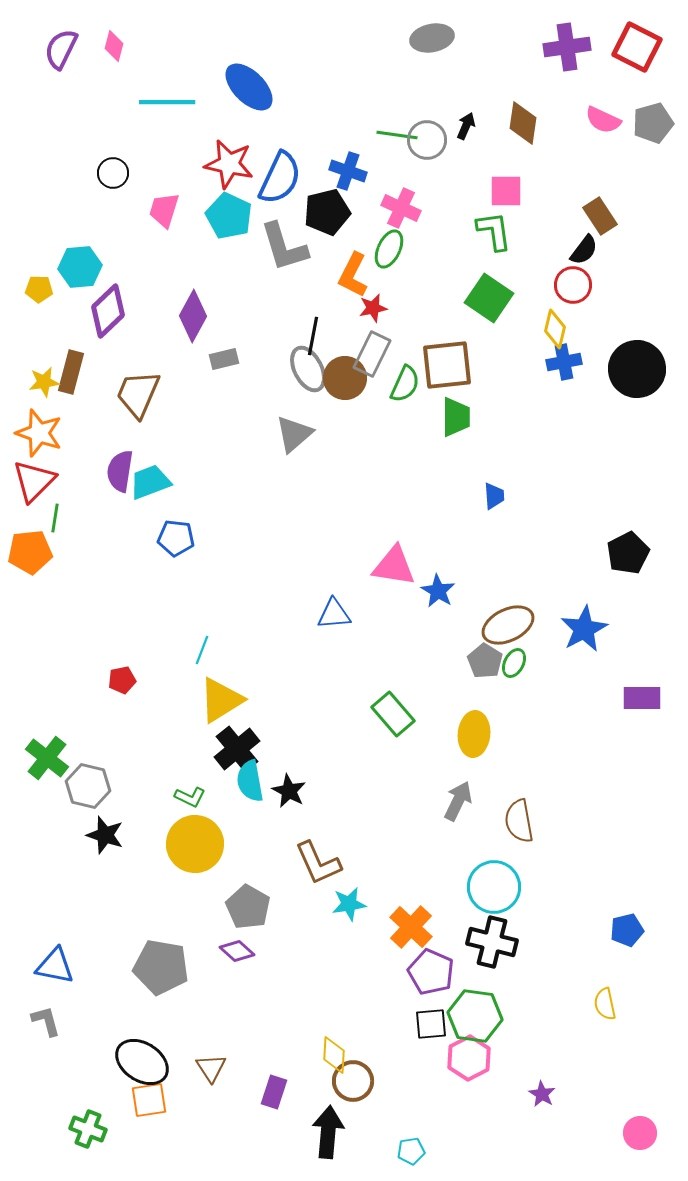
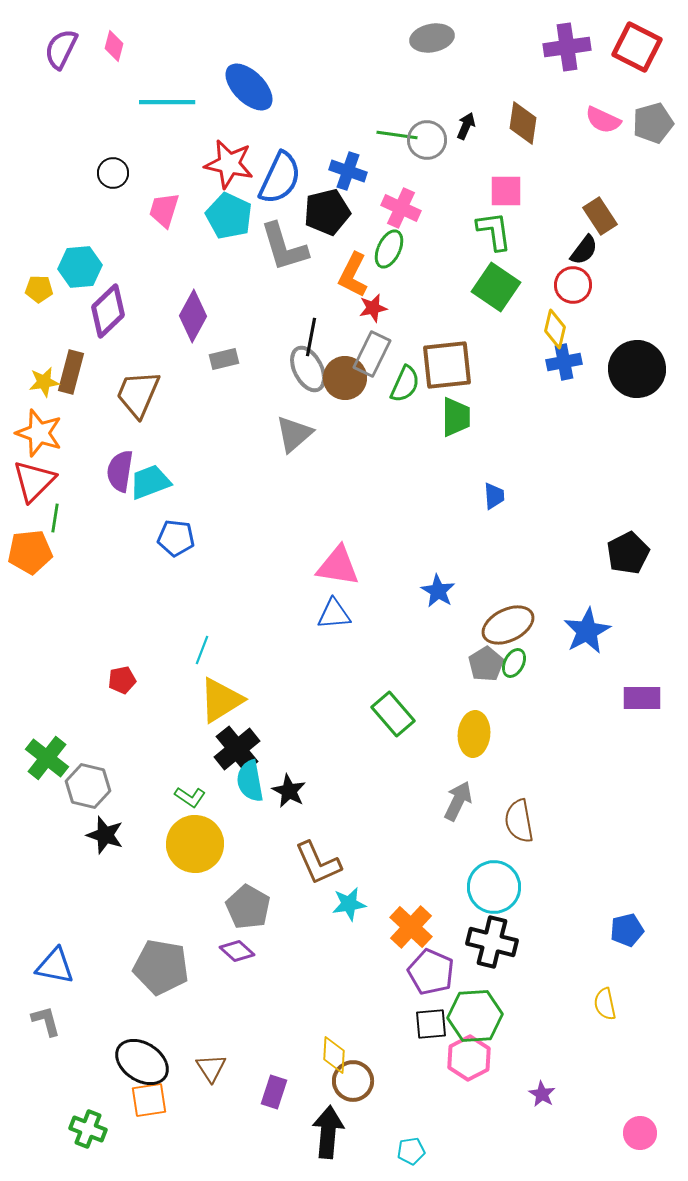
green square at (489, 298): moved 7 px right, 11 px up
black line at (313, 336): moved 2 px left, 1 px down
pink triangle at (394, 566): moved 56 px left
blue star at (584, 629): moved 3 px right, 2 px down
gray pentagon at (485, 661): moved 1 px right, 3 px down; rotated 8 degrees clockwise
green L-shape at (190, 797): rotated 8 degrees clockwise
green hexagon at (475, 1016): rotated 12 degrees counterclockwise
